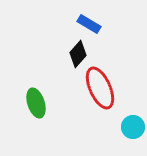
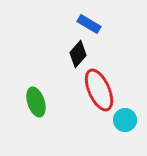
red ellipse: moved 1 px left, 2 px down
green ellipse: moved 1 px up
cyan circle: moved 8 px left, 7 px up
